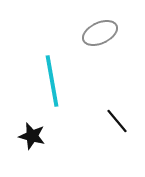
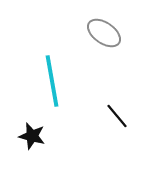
gray ellipse: moved 4 px right; rotated 60 degrees clockwise
black line: moved 5 px up
